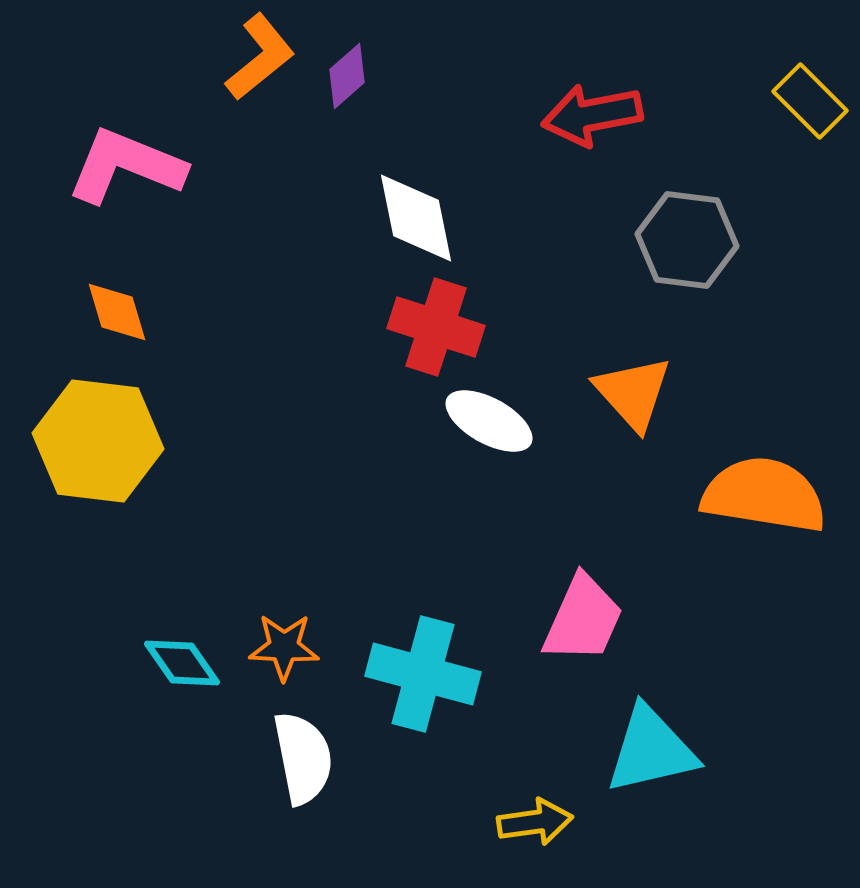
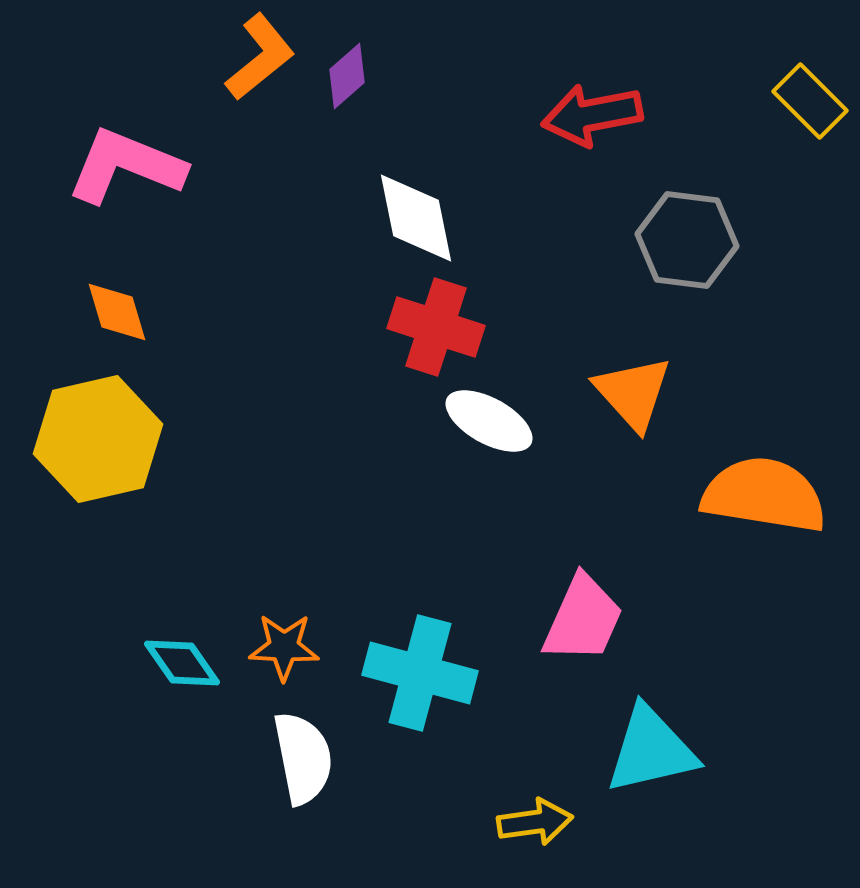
yellow hexagon: moved 2 px up; rotated 20 degrees counterclockwise
cyan cross: moved 3 px left, 1 px up
